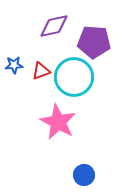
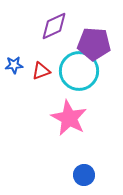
purple diamond: rotated 12 degrees counterclockwise
purple pentagon: moved 2 px down
cyan circle: moved 5 px right, 6 px up
pink star: moved 11 px right, 4 px up
